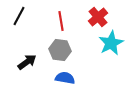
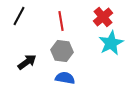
red cross: moved 5 px right
gray hexagon: moved 2 px right, 1 px down
